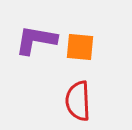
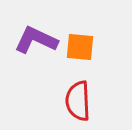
purple L-shape: rotated 15 degrees clockwise
